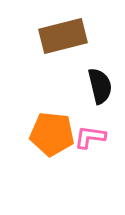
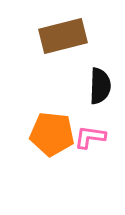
black semicircle: rotated 15 degrees clockwise
